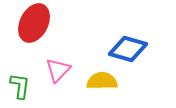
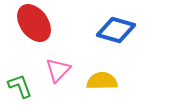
red ellipse: rotated 63 degrees counterclockwise
blue diamond: moved 12 px left, 19 px up
green L-shape: rotated 28 degrees counterclockwise
